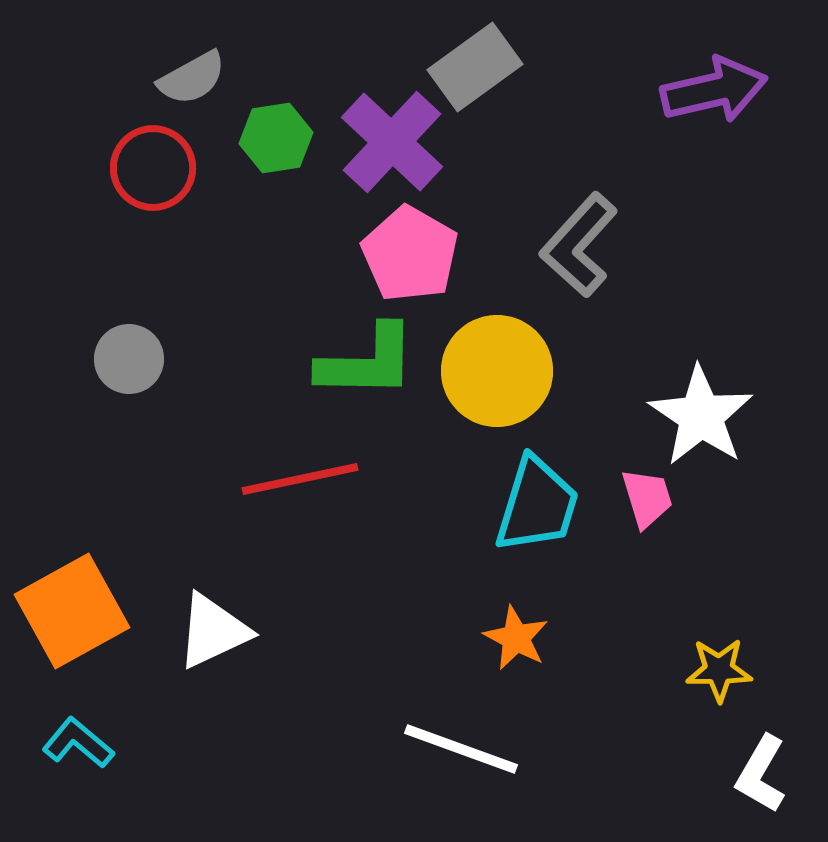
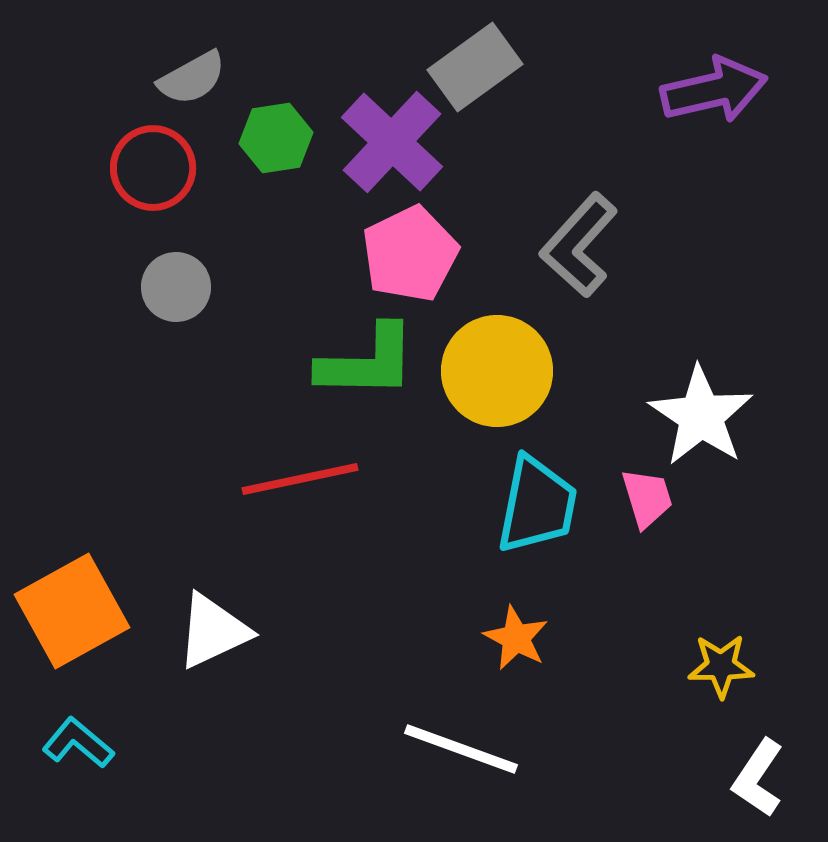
pink pentagon: rotated 16 degrees clockwise
gray circle: moved 47 px right, 72 px up
cyan trapezoid: rotated 6 degrees counterclockwise
yellow star: moved 2 px right, 4 px up
white L-shape: moved 3 px left, 4 px down; rotated 4 degrees clockwise
